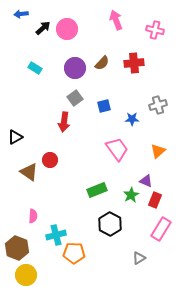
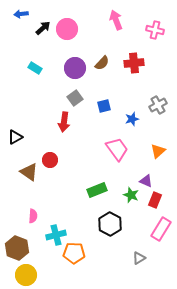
gray cross: rotated 12 degrees counterclockwise
blue star: rotated 16 degrees counterclockwise
green star: rotated 21 degrees counterclockwise
